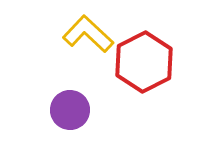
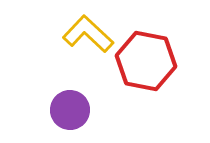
red hexagon: moved 2 px right, 1 px up; rotated 22 degrees counterclockwise
